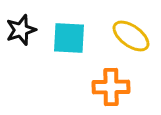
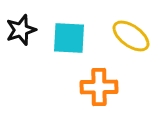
orange cross: moved 12 px left
